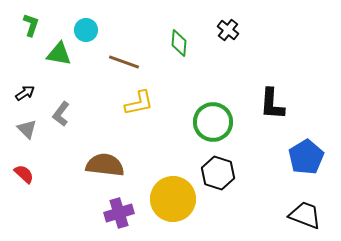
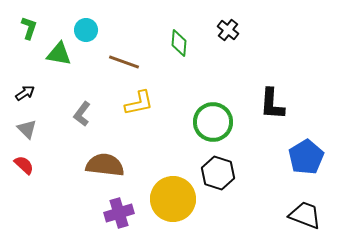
green L-shape: moved 2 px left, 3 px down
gray L-shape: moved 21 px right
red semicircle: moved 9 px up
